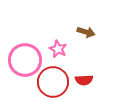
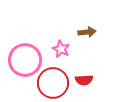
brown arrow: moved 1 px right; rotated 24 degrees counterclockwise
pink star: moved 3 px right
red circle: moved 1 px down
